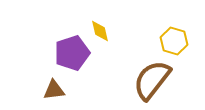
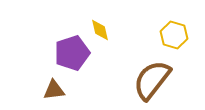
yellow diamond: moved 1 px up
yellow hexagon: moved 6 px up
